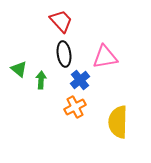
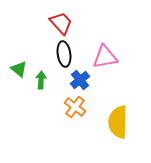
red trapezoid: moved 2 px down
orange cross: rotated 25 degrees counterclockwise
